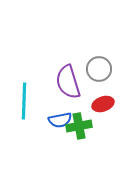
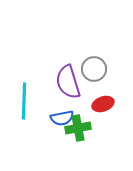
gray circle: moved 5 px left
blue semicircle: moved 2 px right, 2 px up
green cross: moved 1 px left, 2 px down
